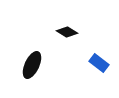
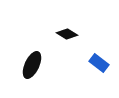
black diamond: moved 2 px down
